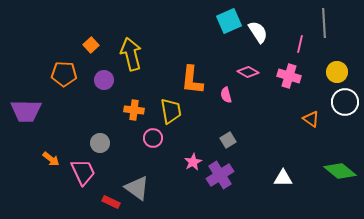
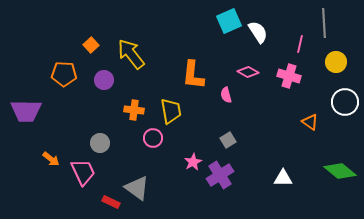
yellow arrow: rotated 24 degrees counterclockwise
yellow circle: moved 1 px left, 10 px up
orange L-shape: moved 1 px right, 5 px up
orange triangle: moved 1 px left, 3 px down
